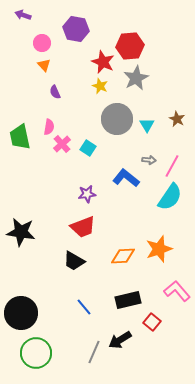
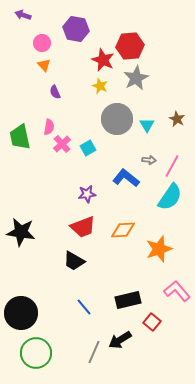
red star: moved 2 px up
cyan square: rotated 28 degrees clockwise
orange diamond: moved 26 px up
